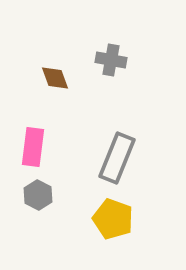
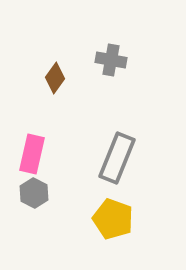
brown diamond: rotated 56 degrees clockwise
pink rectangle: moved 1 px left, 7 px down; rotated 6 degrees clockwise
gray hexagon: moved 4 px left, 2 px up
